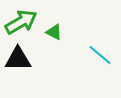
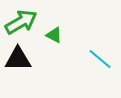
green triangle: moved 3 px down
cyan line: moved 4 px down
